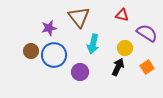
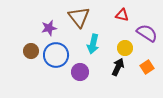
blue circle: moved 2 px right
